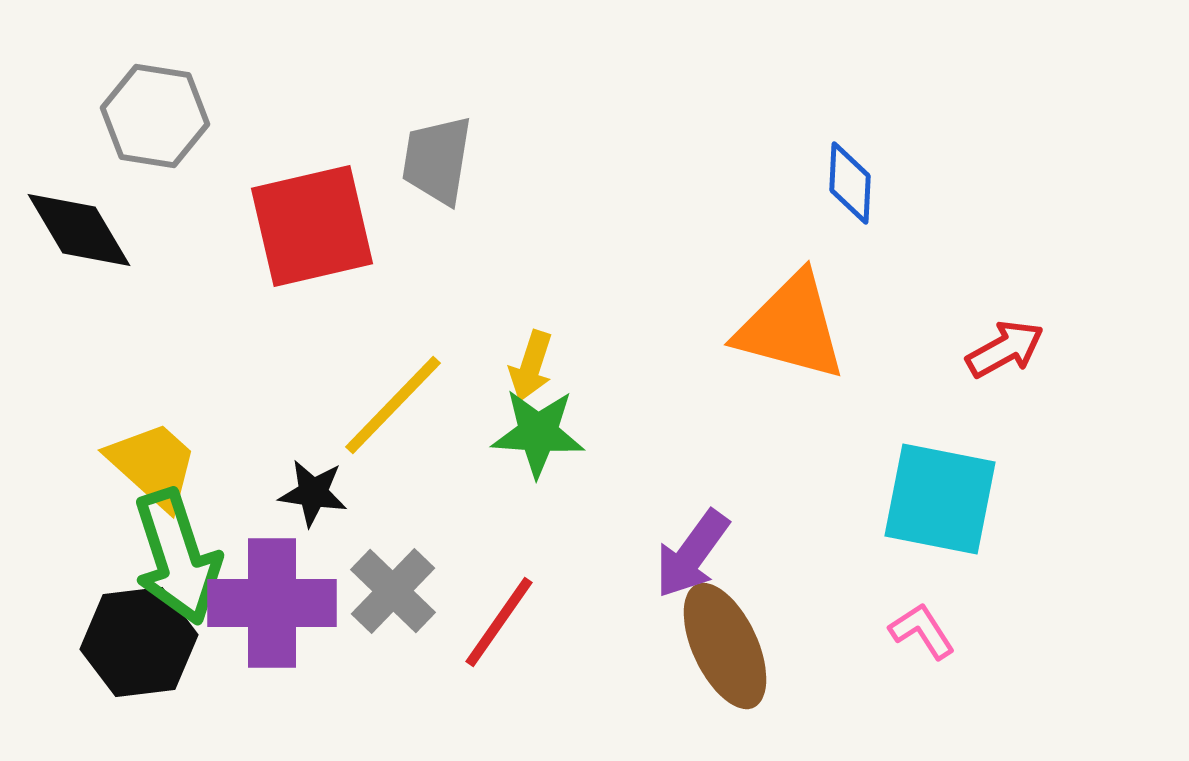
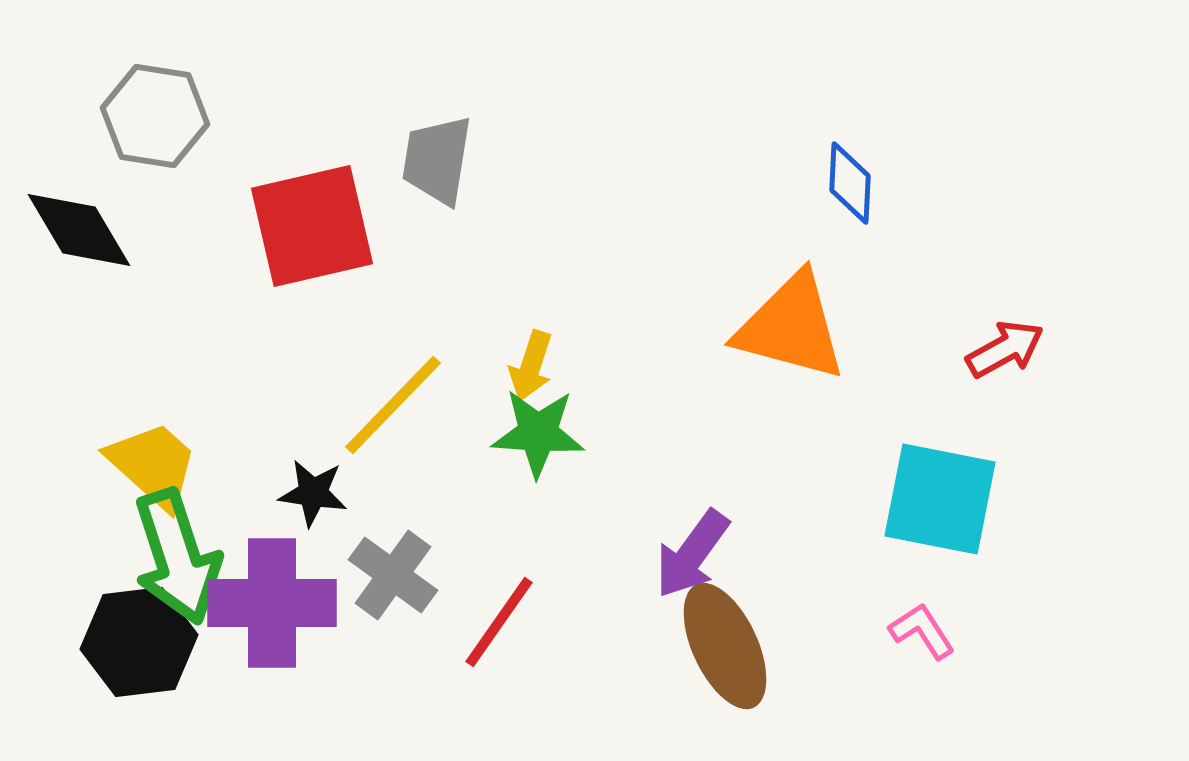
gray cross: moved 16 px up; rotated 8 degrees counterclockwise
